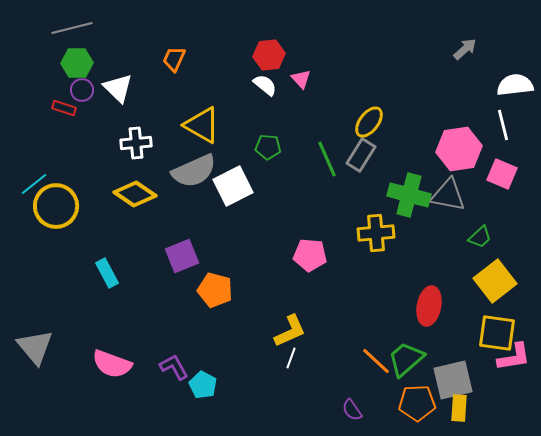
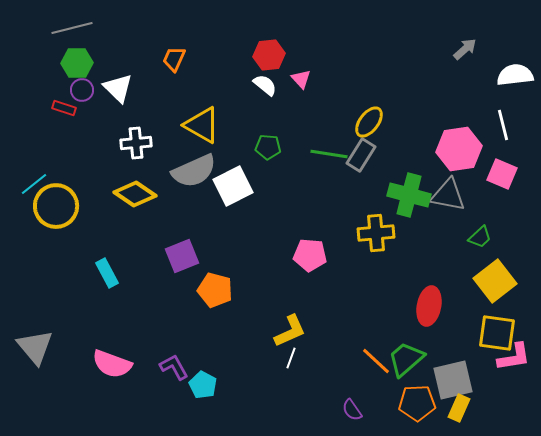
white semicircle at (515, 85): moved 10 px up
green line at (327, 159): moved 2 px right, 5 px up; rotated 57 degrees counterclockwise
yellow rectangle at (459, 408): rotated 20 degrees clockwise
